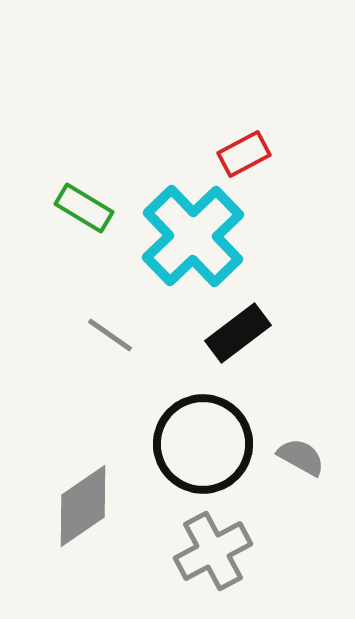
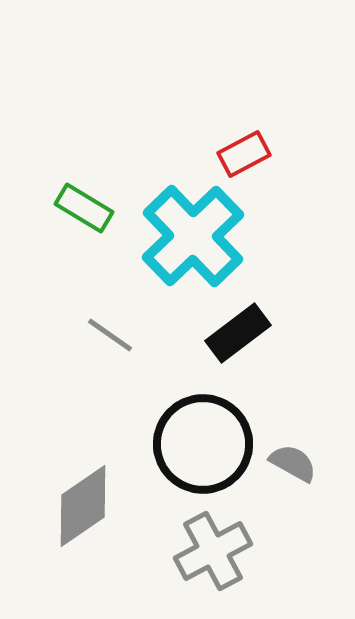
gray semicircle: moved 8 px left, 6 px down
